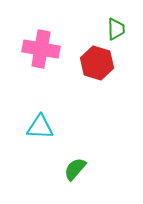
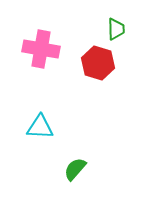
red hexagon: moved 1 px right
